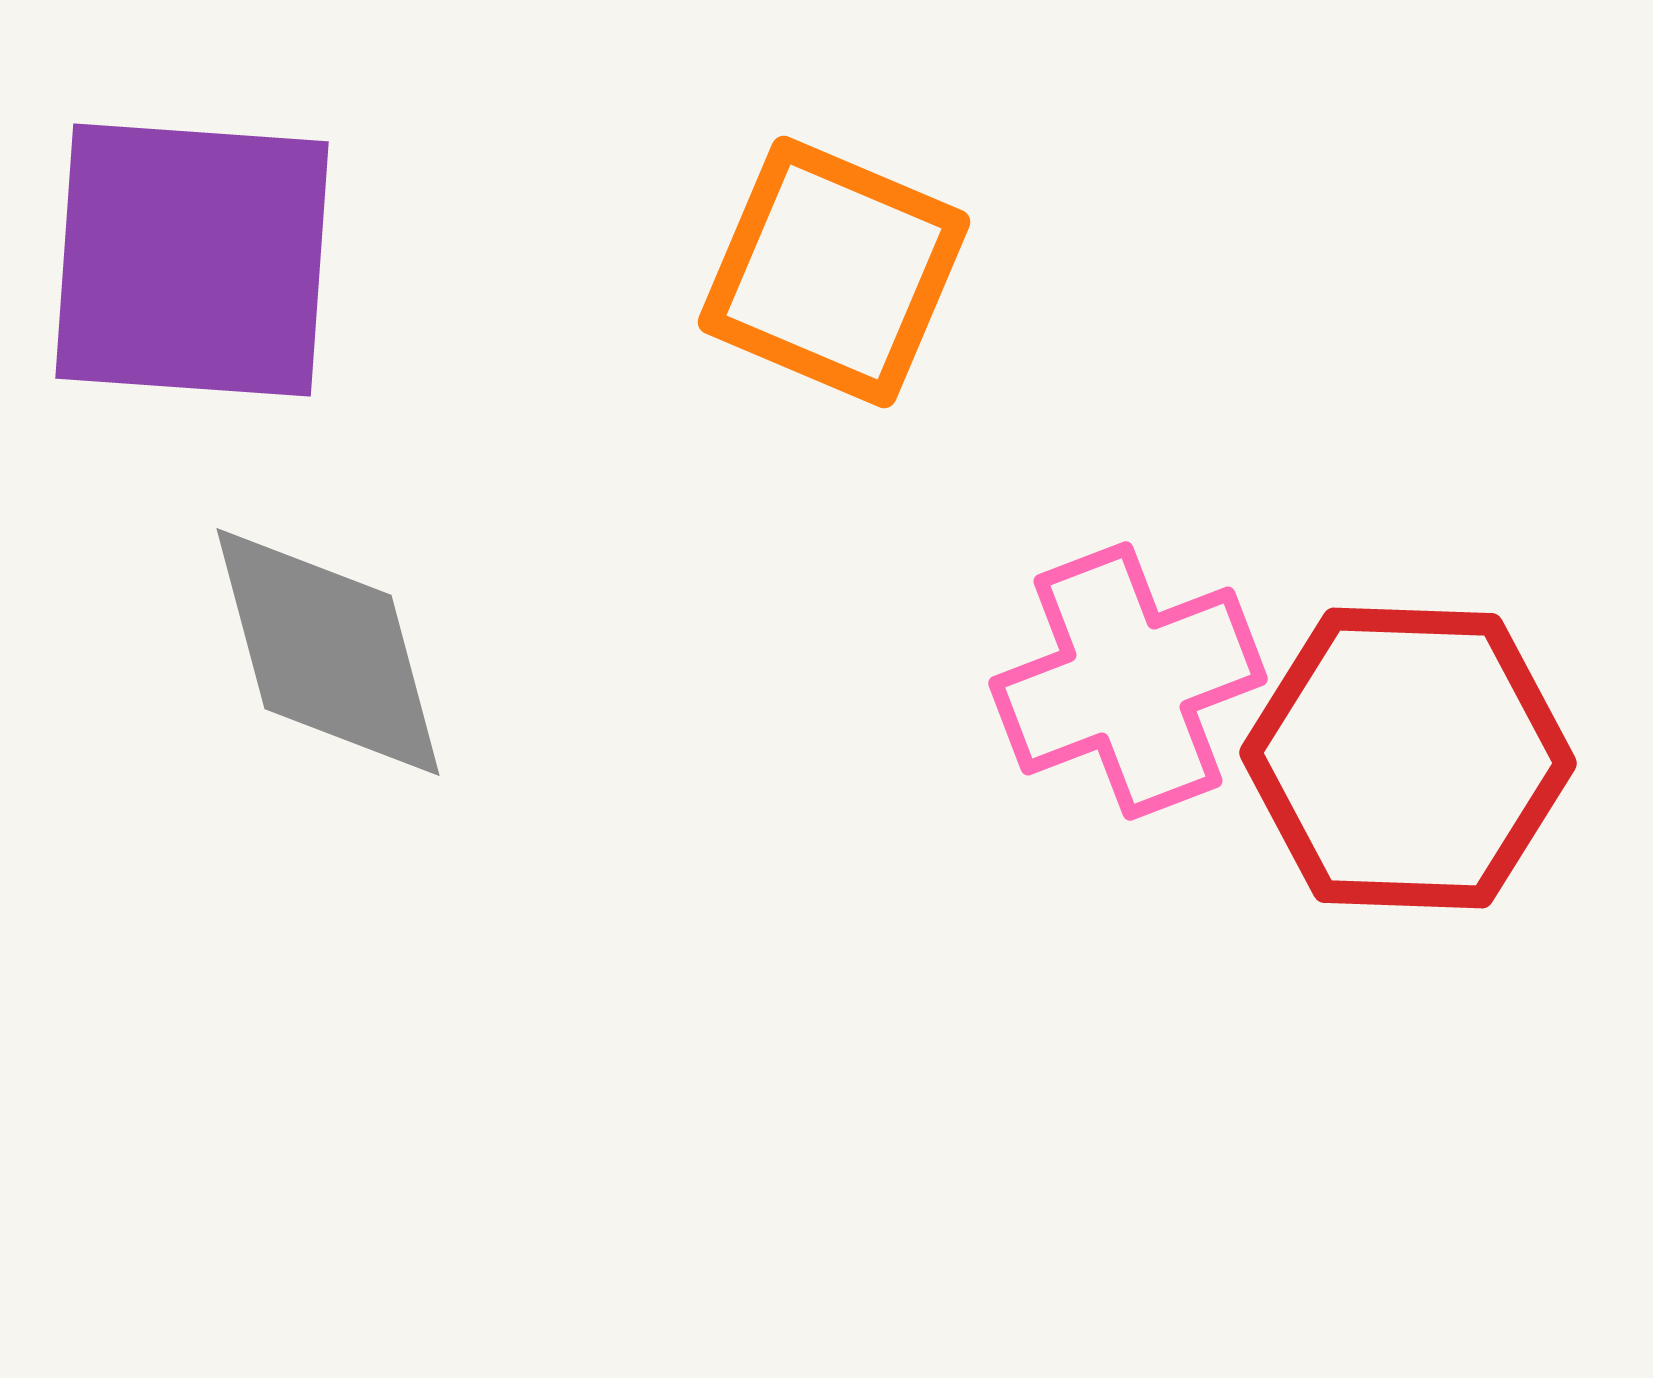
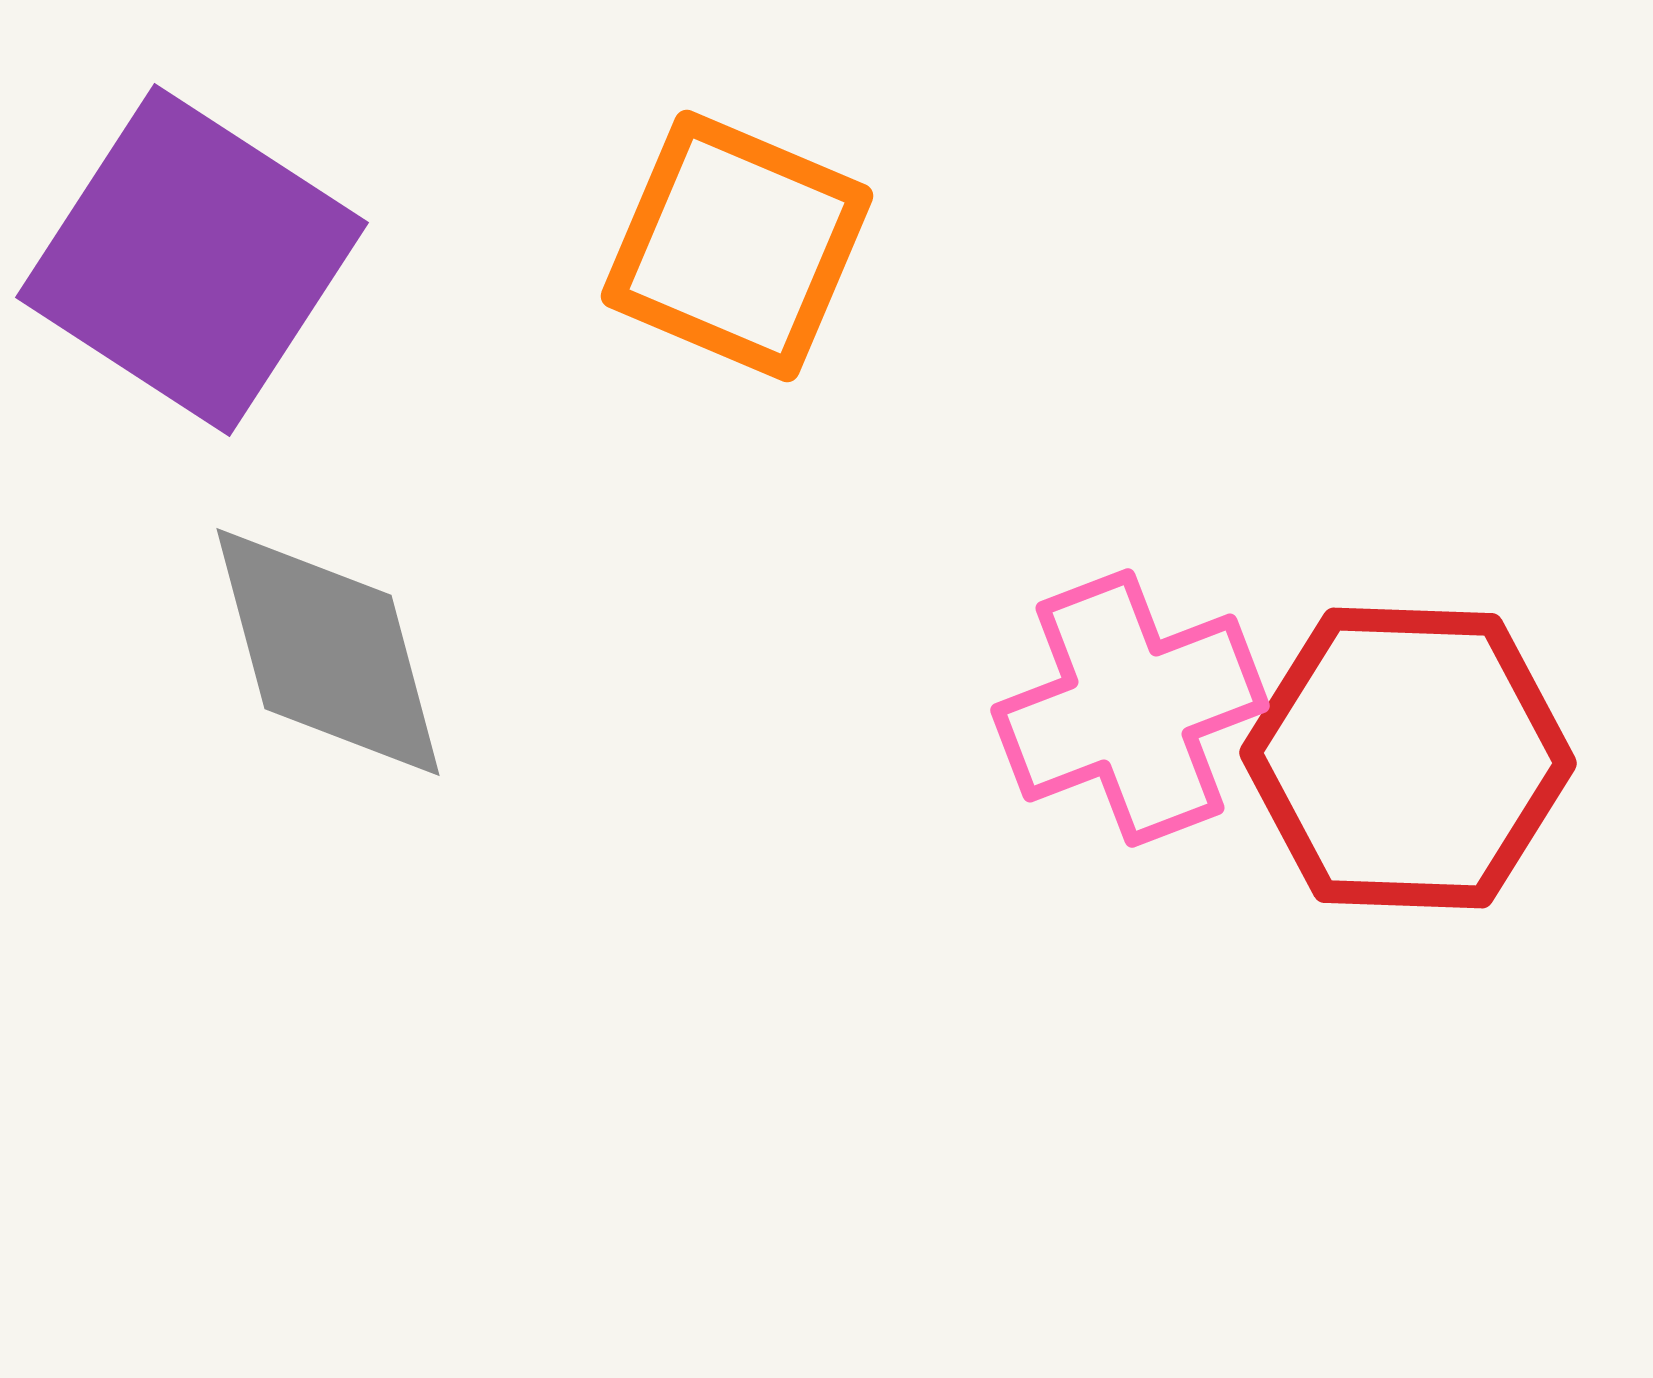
purple square: rotated 29 degrees clockwise
orange square: moved 97 px left, 26 px up
pink cross: moved 2 px right, 27 px down
